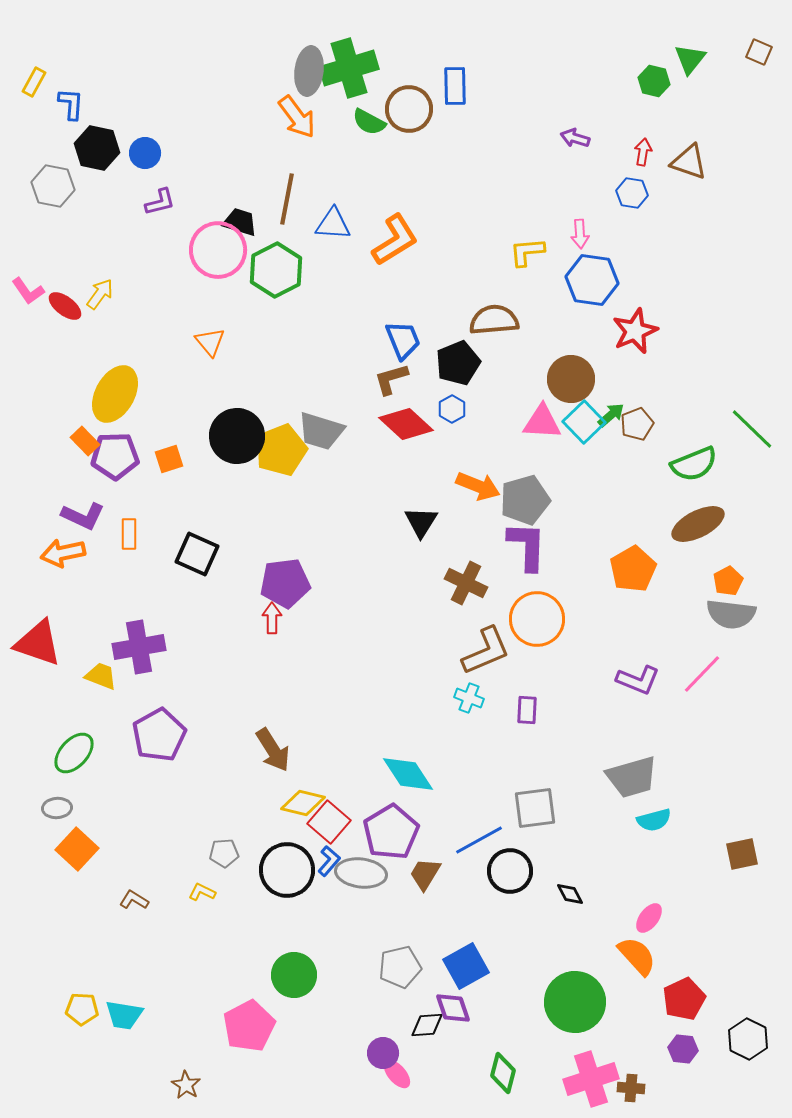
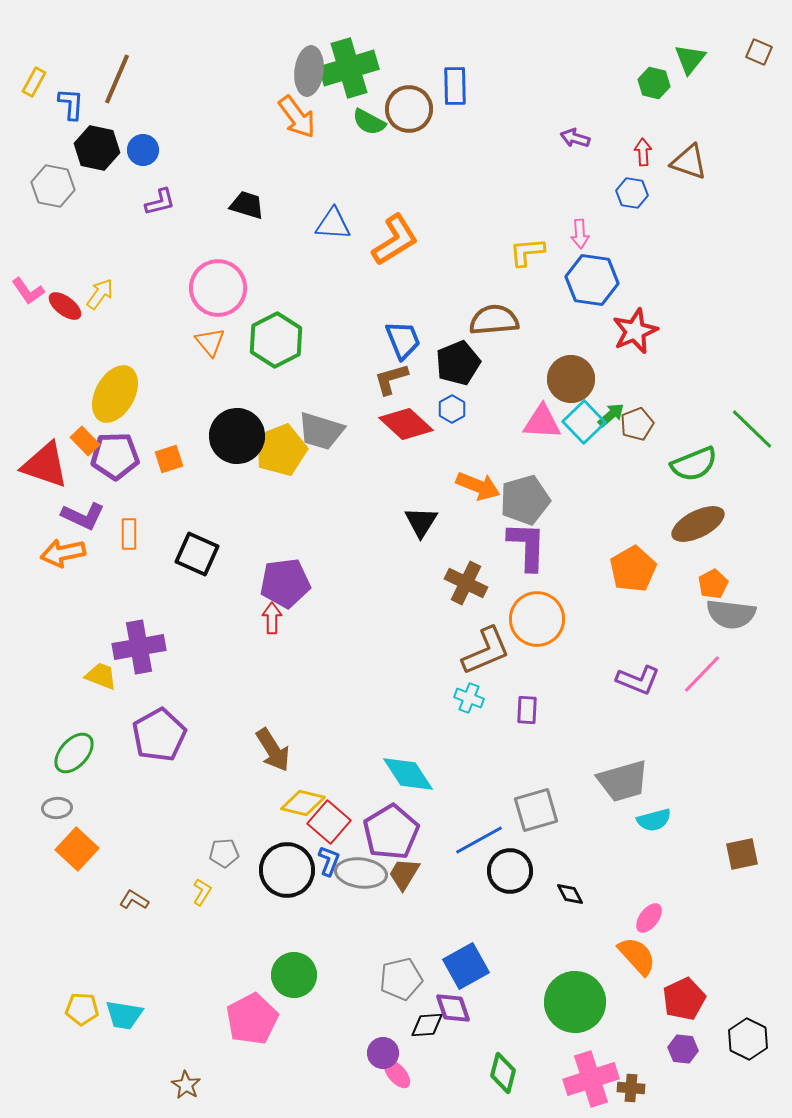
green hexagon at (654, 81): moved 2 px down
red arrow at (643, 152): rotated 12 degrees counterclockwise
blue circle at (145, 153): moved 2 px left, 3 px up
brown line at (287, 199): moved 170 px left, 120 px up; rotated 12 degrees clockwise
black trapezoid at (240, 222): moved 7 px right, 17 px up
pink circle at (218, 250): moved 38 px down
green hexagon at (276, 270): moved 70 px down
orange pentagon at (728, 581): moved 15 px left, 3 px down
red triangle at (38, 643): moved 7 px right, 178 px up
gray trapezoid at (632, 777): moved 9 px left, 4 px down
gray square at (535, 808): moved 1 px right, 2 px down; rotated 9 degrees counterclockwise
blue L-shape at (329, 861): rotated 20 degrees counterclockwise
brown trapezoid at (425, 874): moved 21 px left
yellow L-shape at (202, 892): rotated 96 degrees clockwise
gray pentagon at (400, 967): moved 1 px right, 12 px down
pink pentagon at (249, 1026): moved 3 px right, 7 px up
